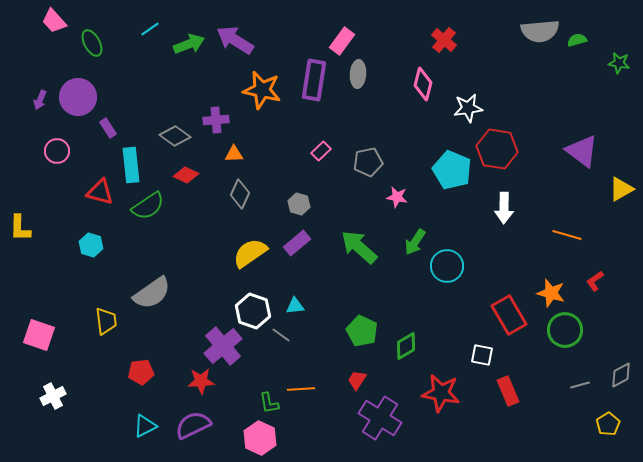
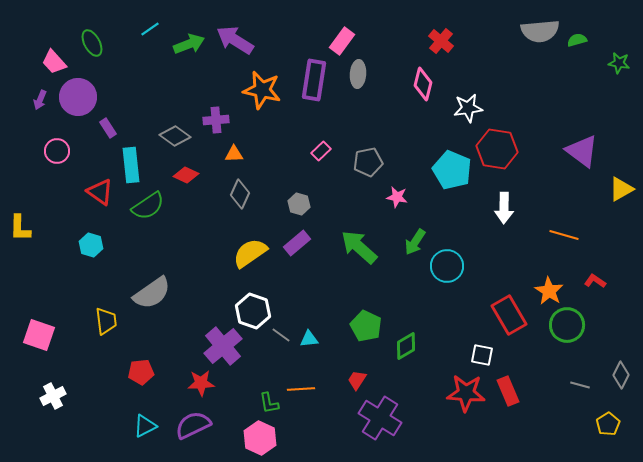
pink trapezoid at (54, 21): moved 41 px down
red cross at (444, 40): moved 3 px left, 1 px down
red triangle at (100, 192): rotated 20 degrees clockwise
orange line at (567, 235): moved 3 px left
red L-shape at (595, 281): rotated 70 degrees clockwise
orange star at (551, 293): moved 2 px left, 2 px up; rotated 16 degrees clockwise
cyan triangle at (295, 306): moved 14 px right, 33 px down
green circle at (565, 330): moved 2 px right, 5 px up
green pentagon at (362, 331): moved 4 px right, 5 px up
gray diamond at (621, 375): rotated 36 degrees counterclockwise
red star at (201, 381): moved 2 px down
gray line at (580, 385): rotated 30 degrees clockwise
red star at (441, 393): moved 25 px right; rotated 6 degrees counterclockwise
